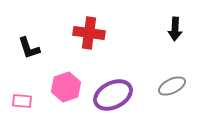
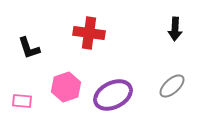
gray ellipse: rotated 16 degrees counterclockwise
